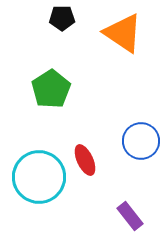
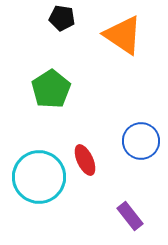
black pentagon: rotated 10 degrees clockwise
orange triangle: moved 2 px down
